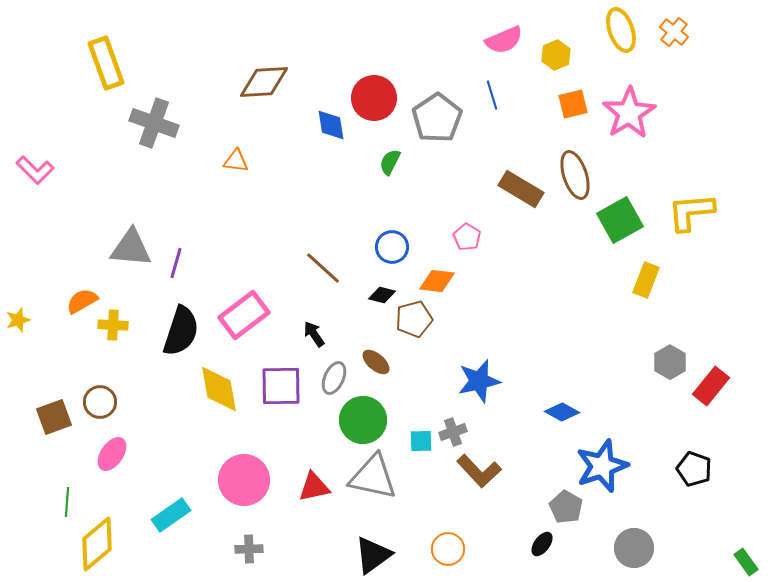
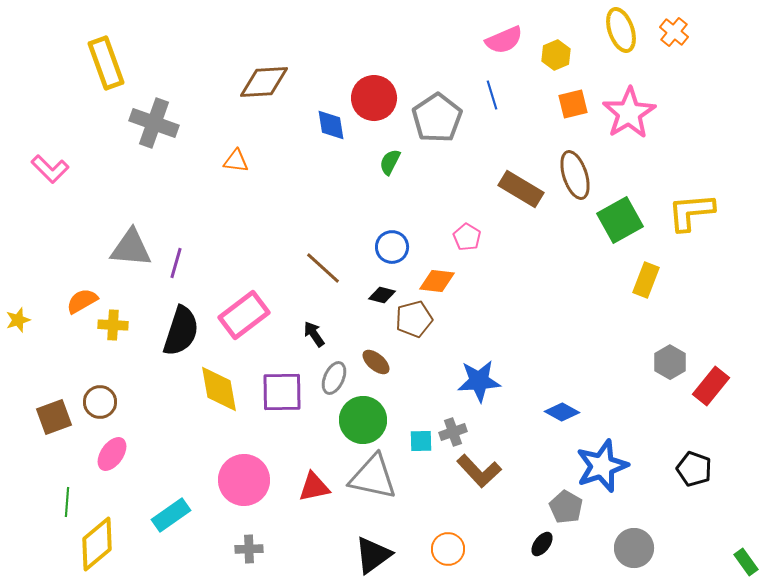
pink L-shape at (35, 170): moved 15 px right, 1 px up
blue star at (479, 381): rotated 9 degrees clockwise
purple square at (281, 386): moved 1 px right, 6 px down
